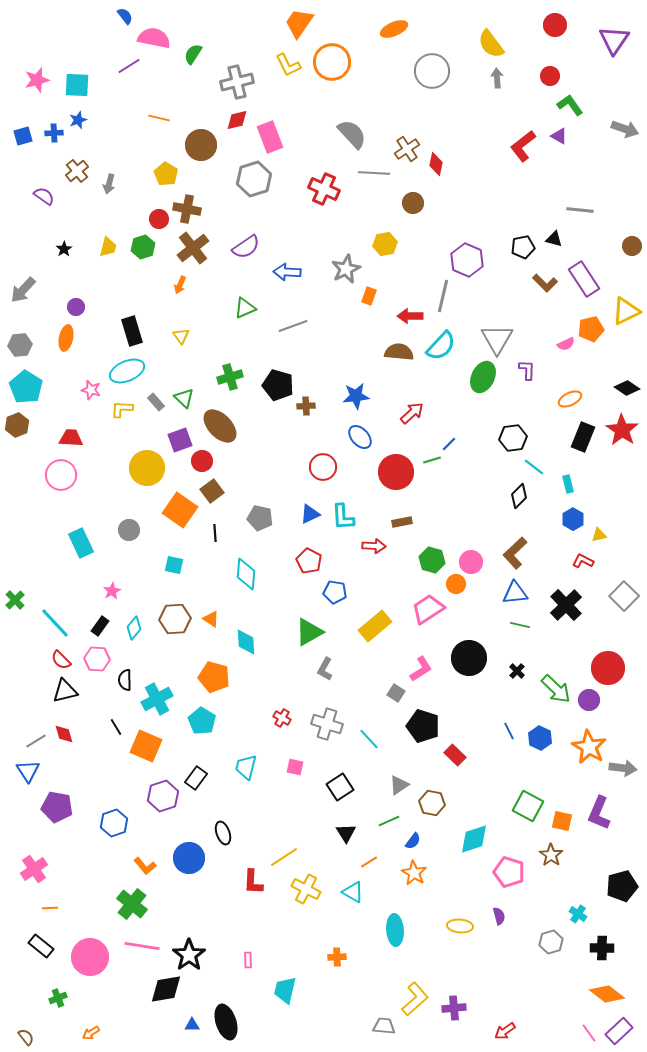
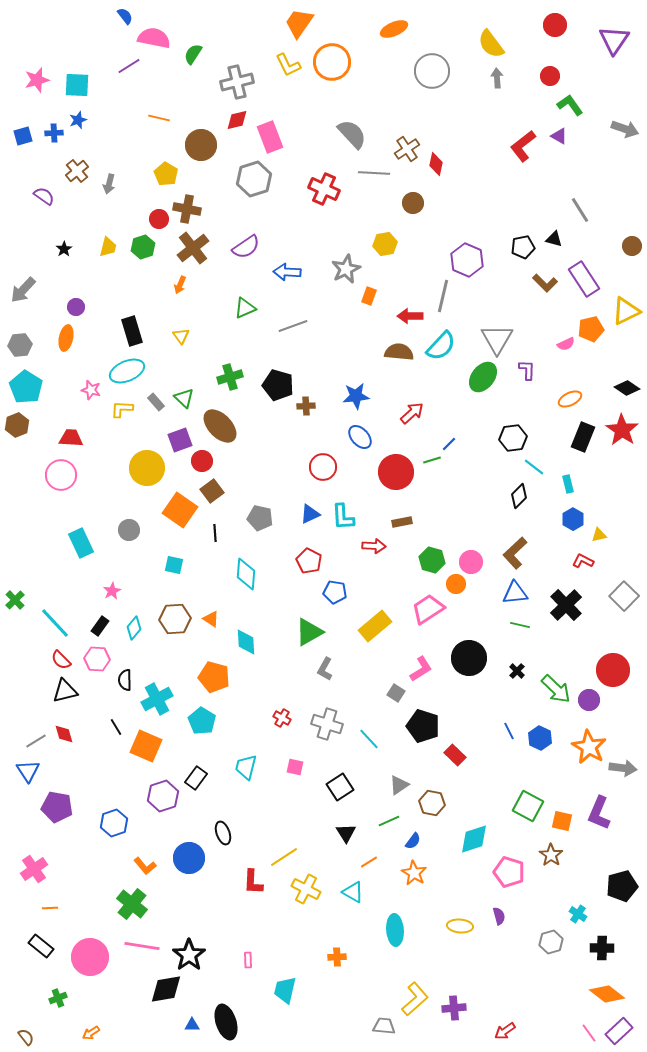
gray line at (580, 210): rotated 52 degrees clockwise
green ellipse at (483, 377): rotated 12 degrees clockwise
red circle at (608, 668): moved 5 px right, 2 px down
